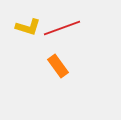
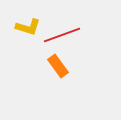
red line: moved 7 px down
